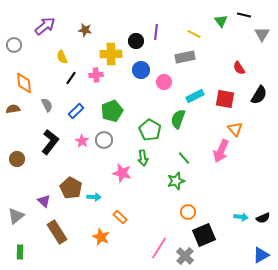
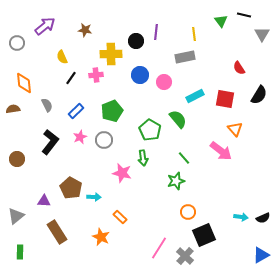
yellow line at (194, 34): rotated 56 degrees clockwise
gray circle at (14, 45): moved 3 px right, 2 px up
blue circle at (141, 70): moved 1 px left, 5 px down
green semicircle at (178, 119): rotated 120 degrees clockwise
pink star at (82, 141): moved 2 px left, 4 px up; rotated 16 degrees clockwise
pink arrow at (221, 151): rotated 75 degrees counterclockwise
purple triangle at (44, 201): rotated 40 degrees counterclockwise
